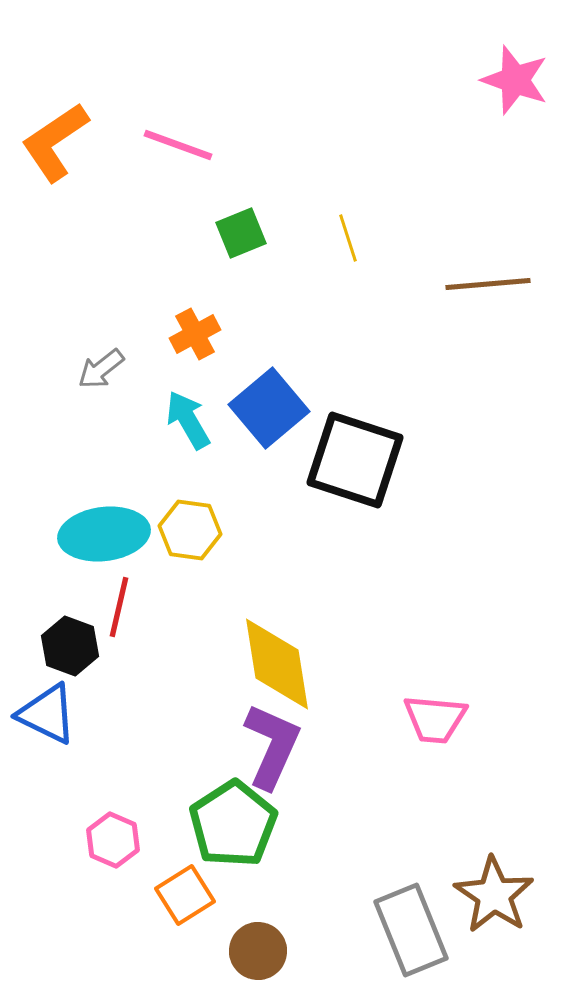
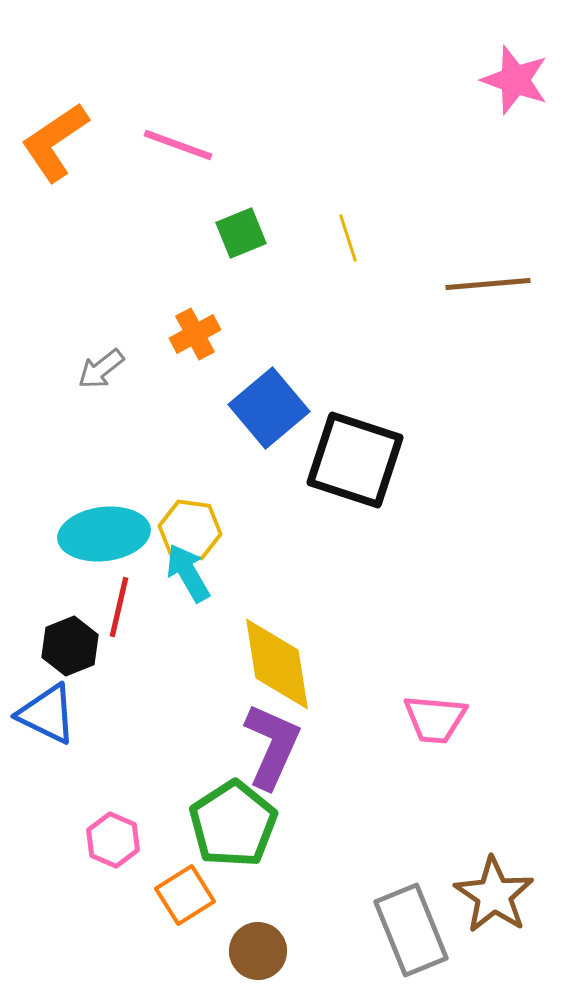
cyan arrow: moved 153 px down
black hexagon: rotated 18 degrees clockwise
